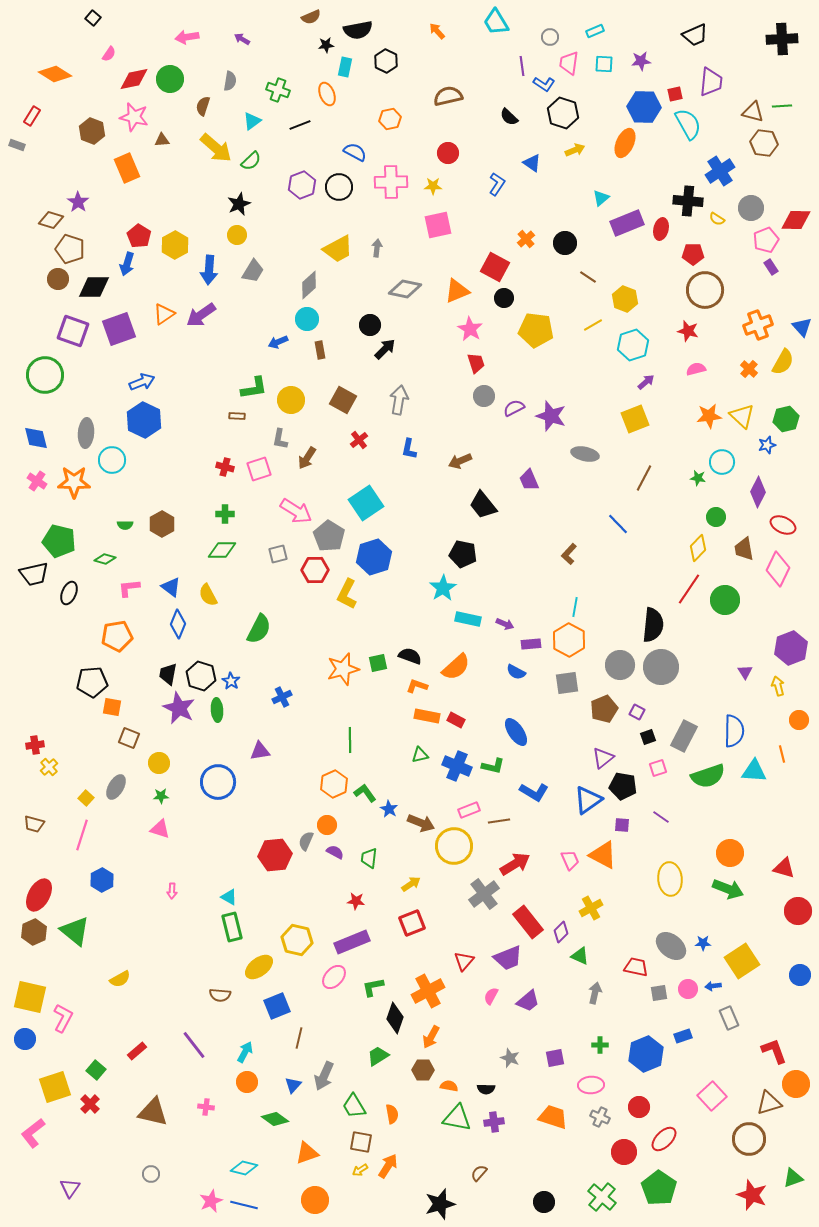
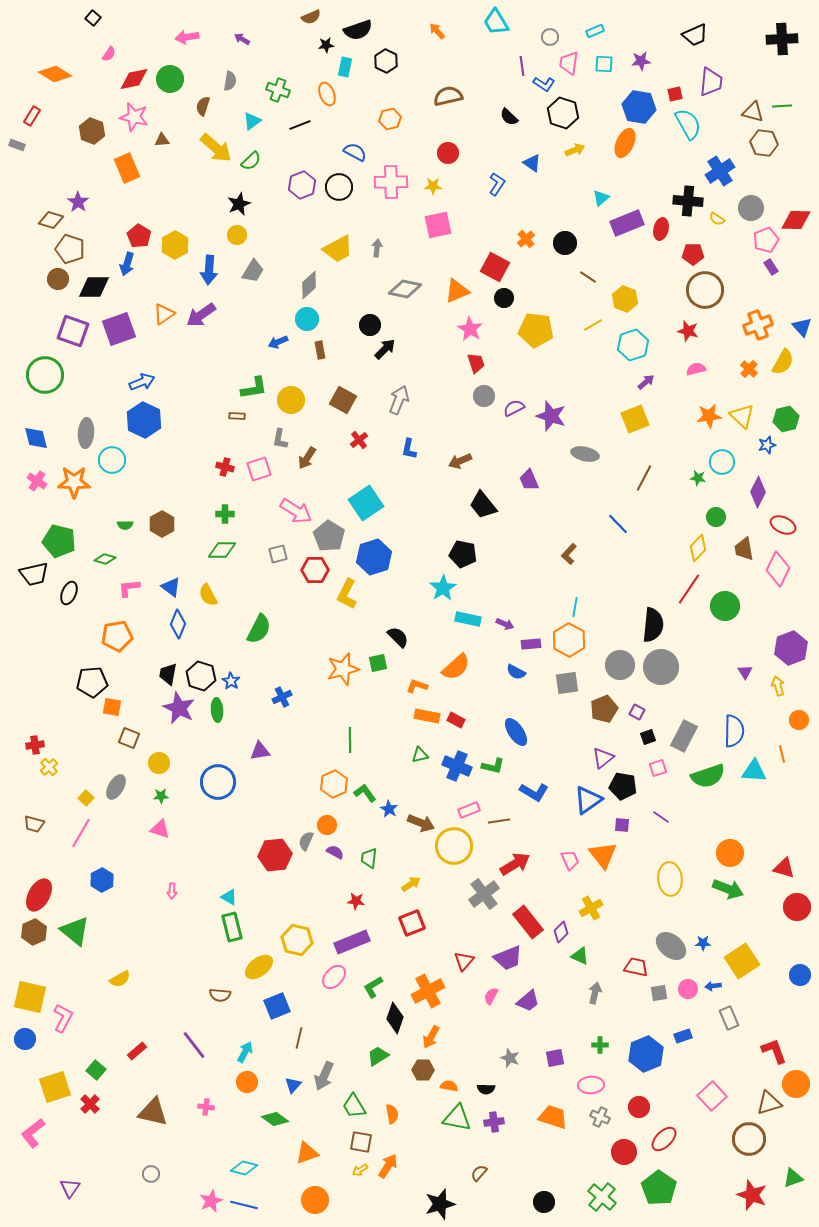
black semicircle at (358, 30): rotated 8 degrees counterclockwise
blue hexagon at (644, 107): moved 5 px left; rotated 8 degrees clockwise
gray arrow at (399, 400): rotated 12 degrees clockwise
green circle at (725, 600): moved 6 px down
black semicircle at (410, 656): moved 12 px left, 19 px up; rotated 25 degrees clockwise
pink line at (82, 835): moved 1 px left, 2 px up; rotated 12 degrees clockwise
orange triangle at (603, 855): rotated 24 degrees clockwise
red circle at (798, 911): moved 1 px left, 4 px up
green L-shape at (373, 987): rotated 20 degrees counterclockwise
